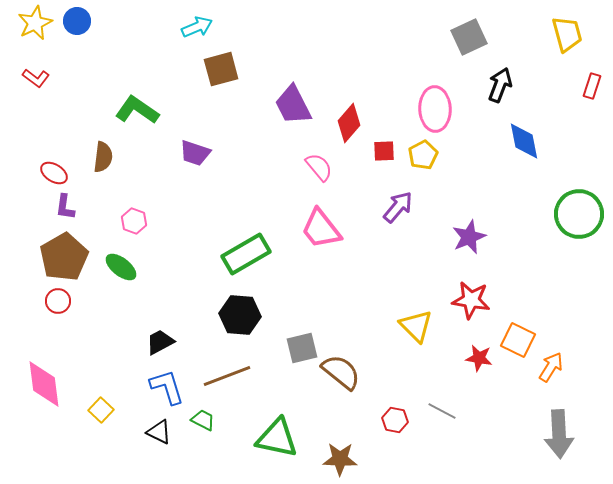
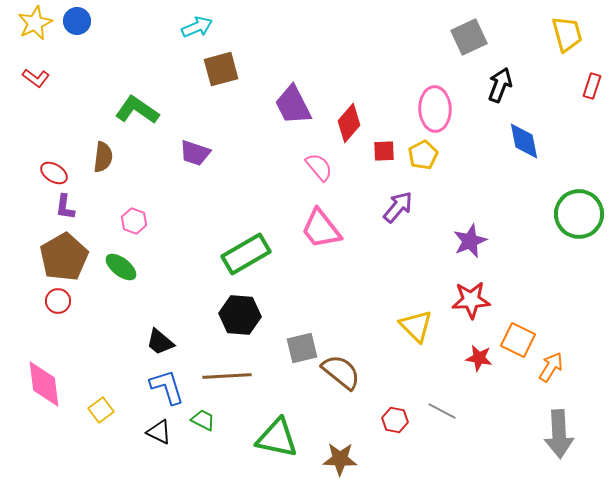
purple star at (469, 237): moved 1 px right, 4 px down
red star at (471, 300): rotated 12 degrees counterclockwise
black trapezoid at (160, 342): rotated 112 degrees counterclockwise
brown line at (227, 376): rotated 18 degrees clockwise
yellow square at (101, 410): rotated 10 degrees clockwise
